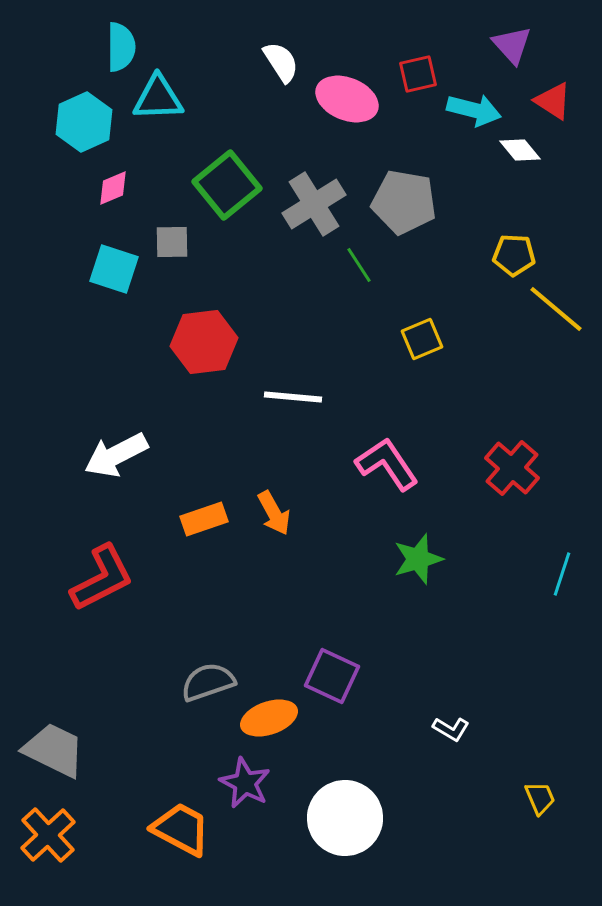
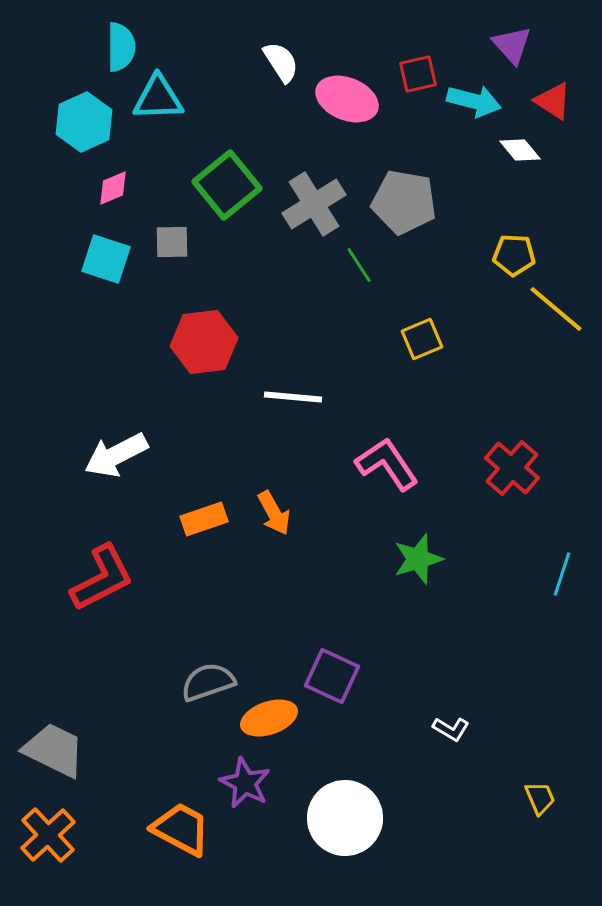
cyan arrow: moved 9 px up
cyan square: moved 8 px left, 10 px up
